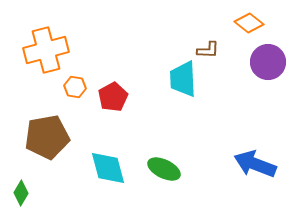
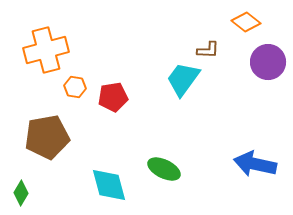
orange diamond: moved 3 px left, 1 px up
cyan trapezoid: rotated 39 degrees clockwise
red pentagon: rotated 20 degrees clockwise
blue arrow: rotated 9 degrees counterclockwise
cyan diamond: moved 1 px right, 17 px down
